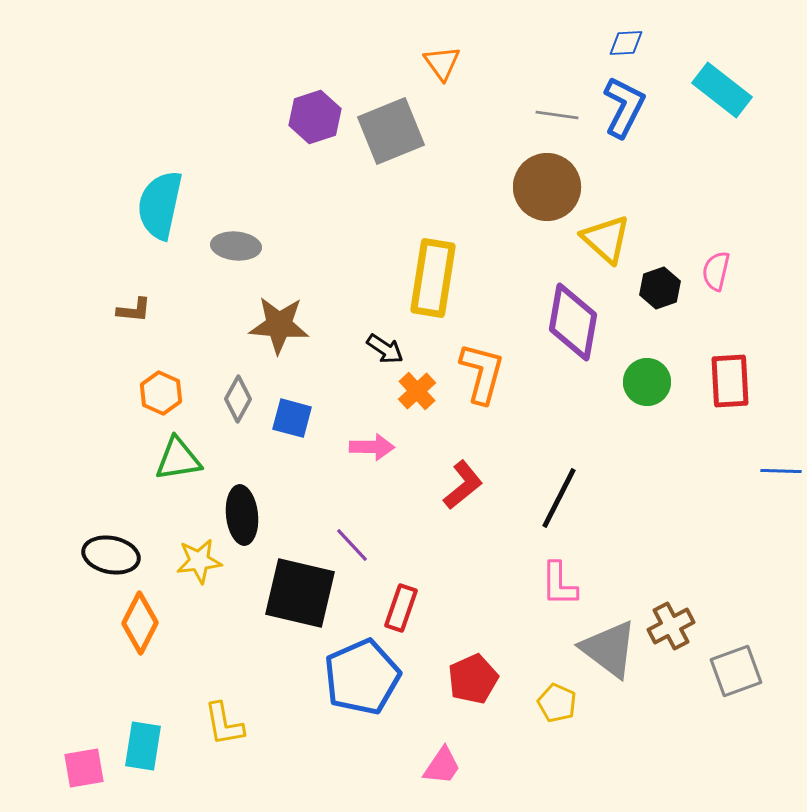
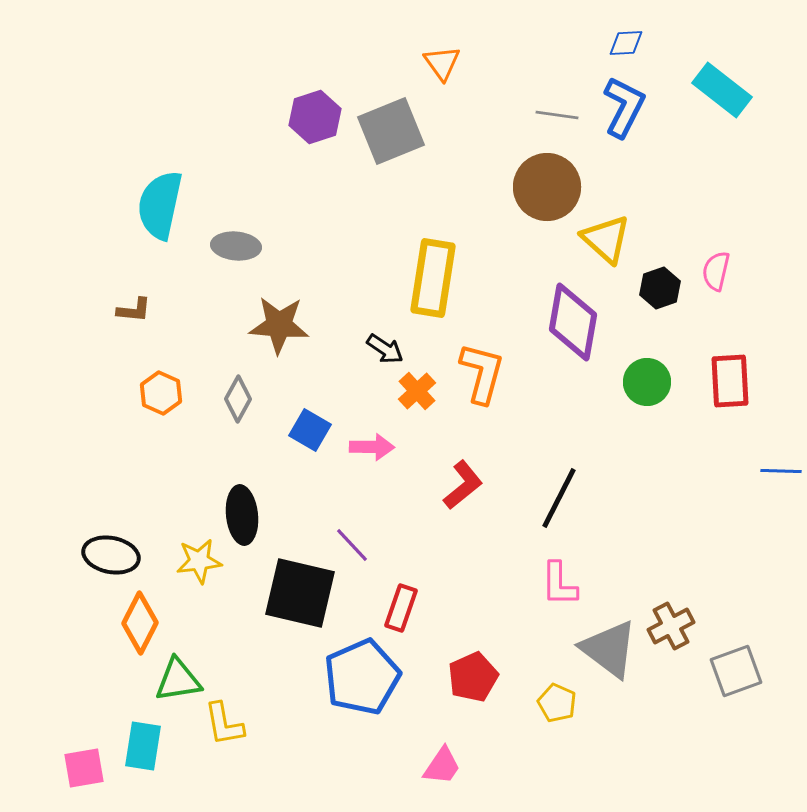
blue square at (292, 418): moved 18 px right, 12 px down; rotated 15 degrees clockwise
green triangle at (178, 459): moved 221 px down
red pentagon at (473, 679): moved 2 px up
